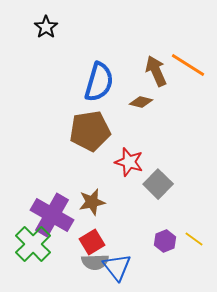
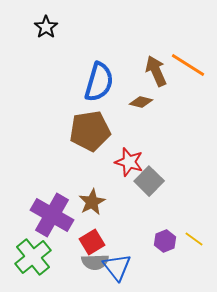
gray square: moved 9 px left, 3 px up
brown star: rotated 16 degrees counterclockwise
green cross: moved 13 px down; rotated 6 degrees clockwise
